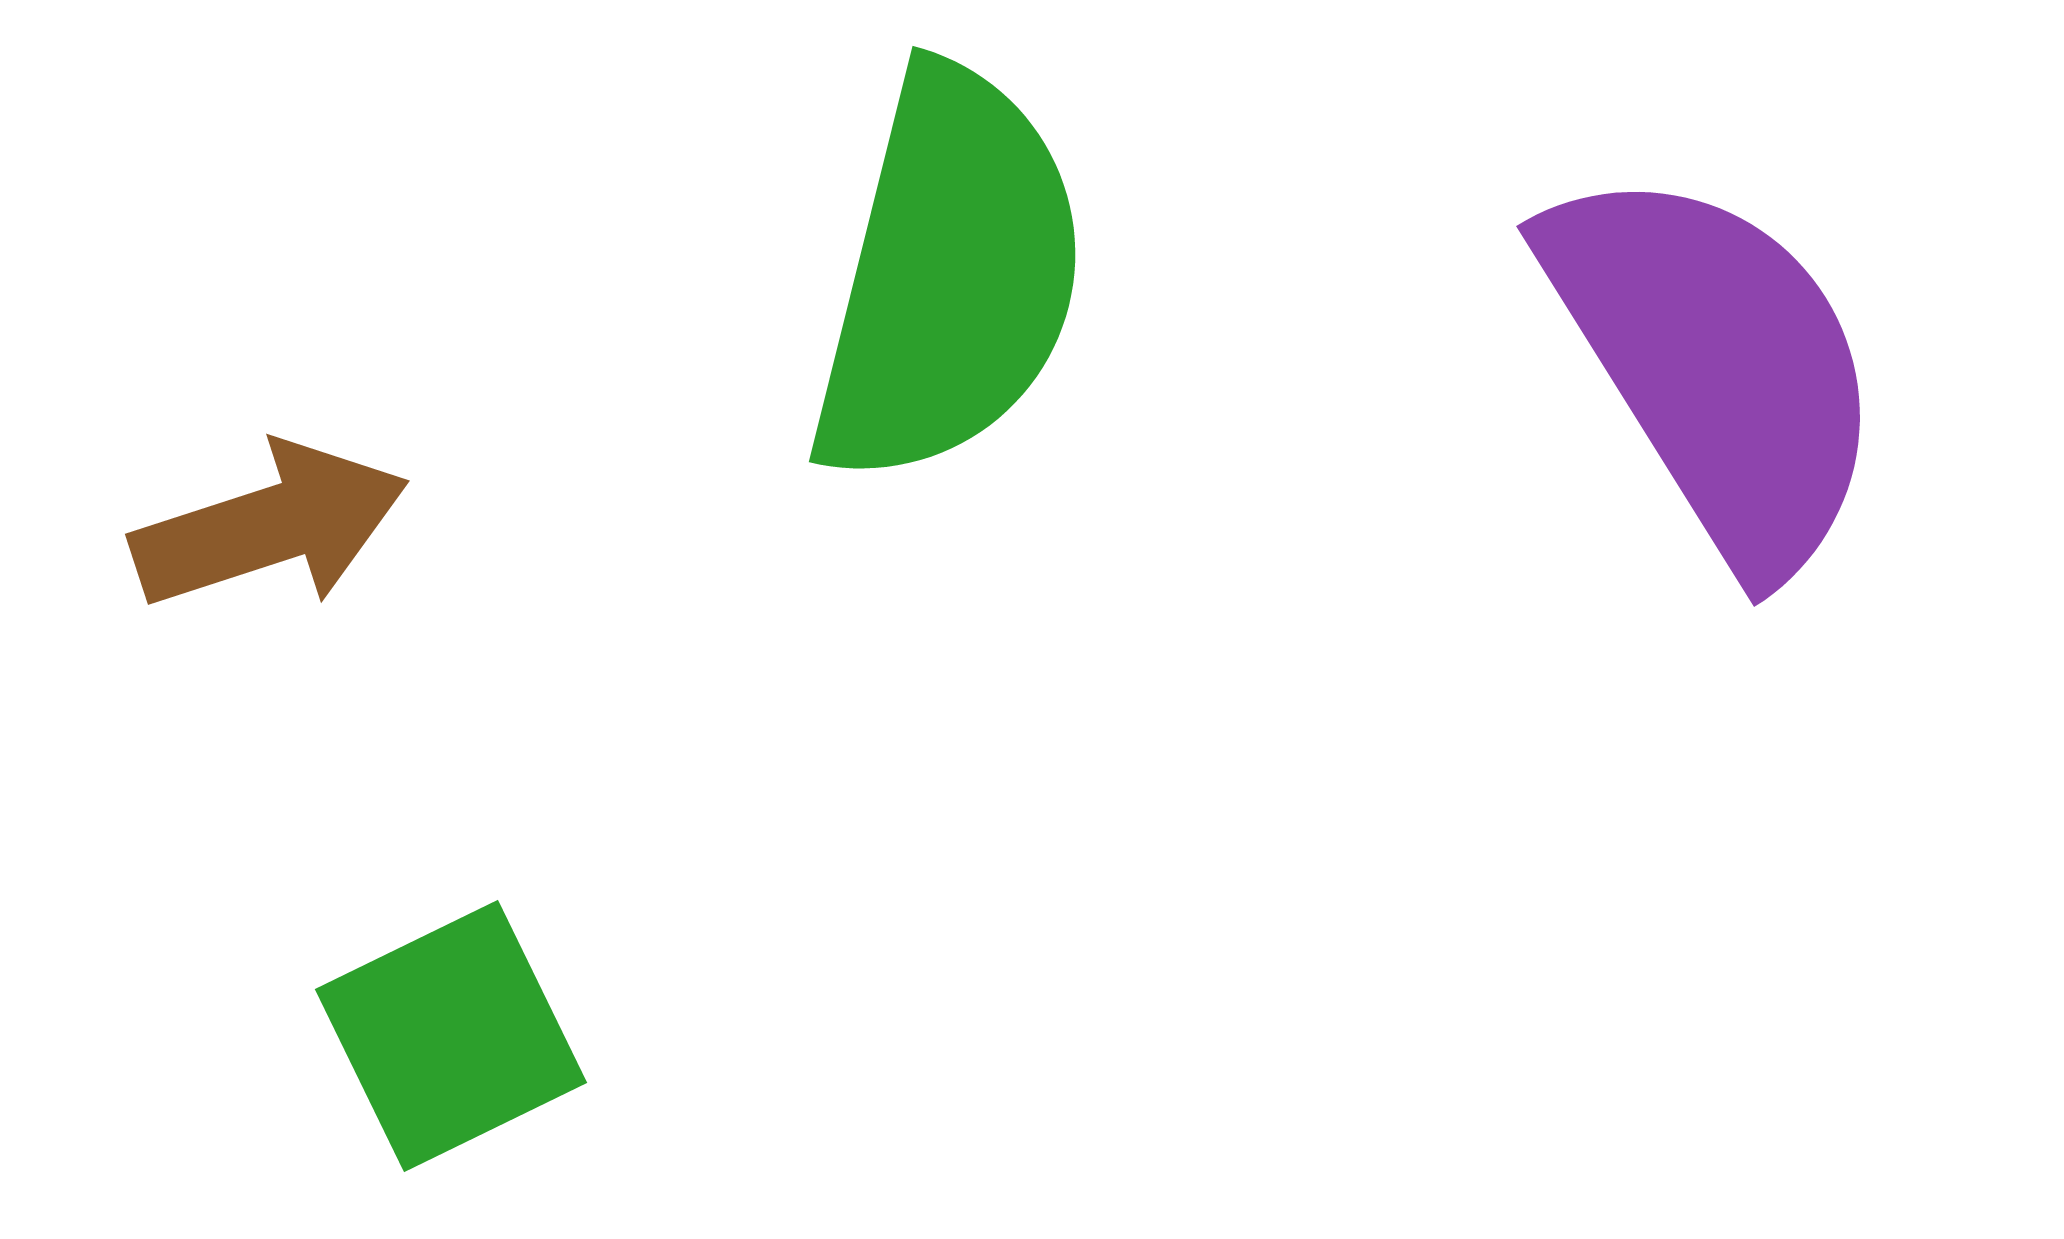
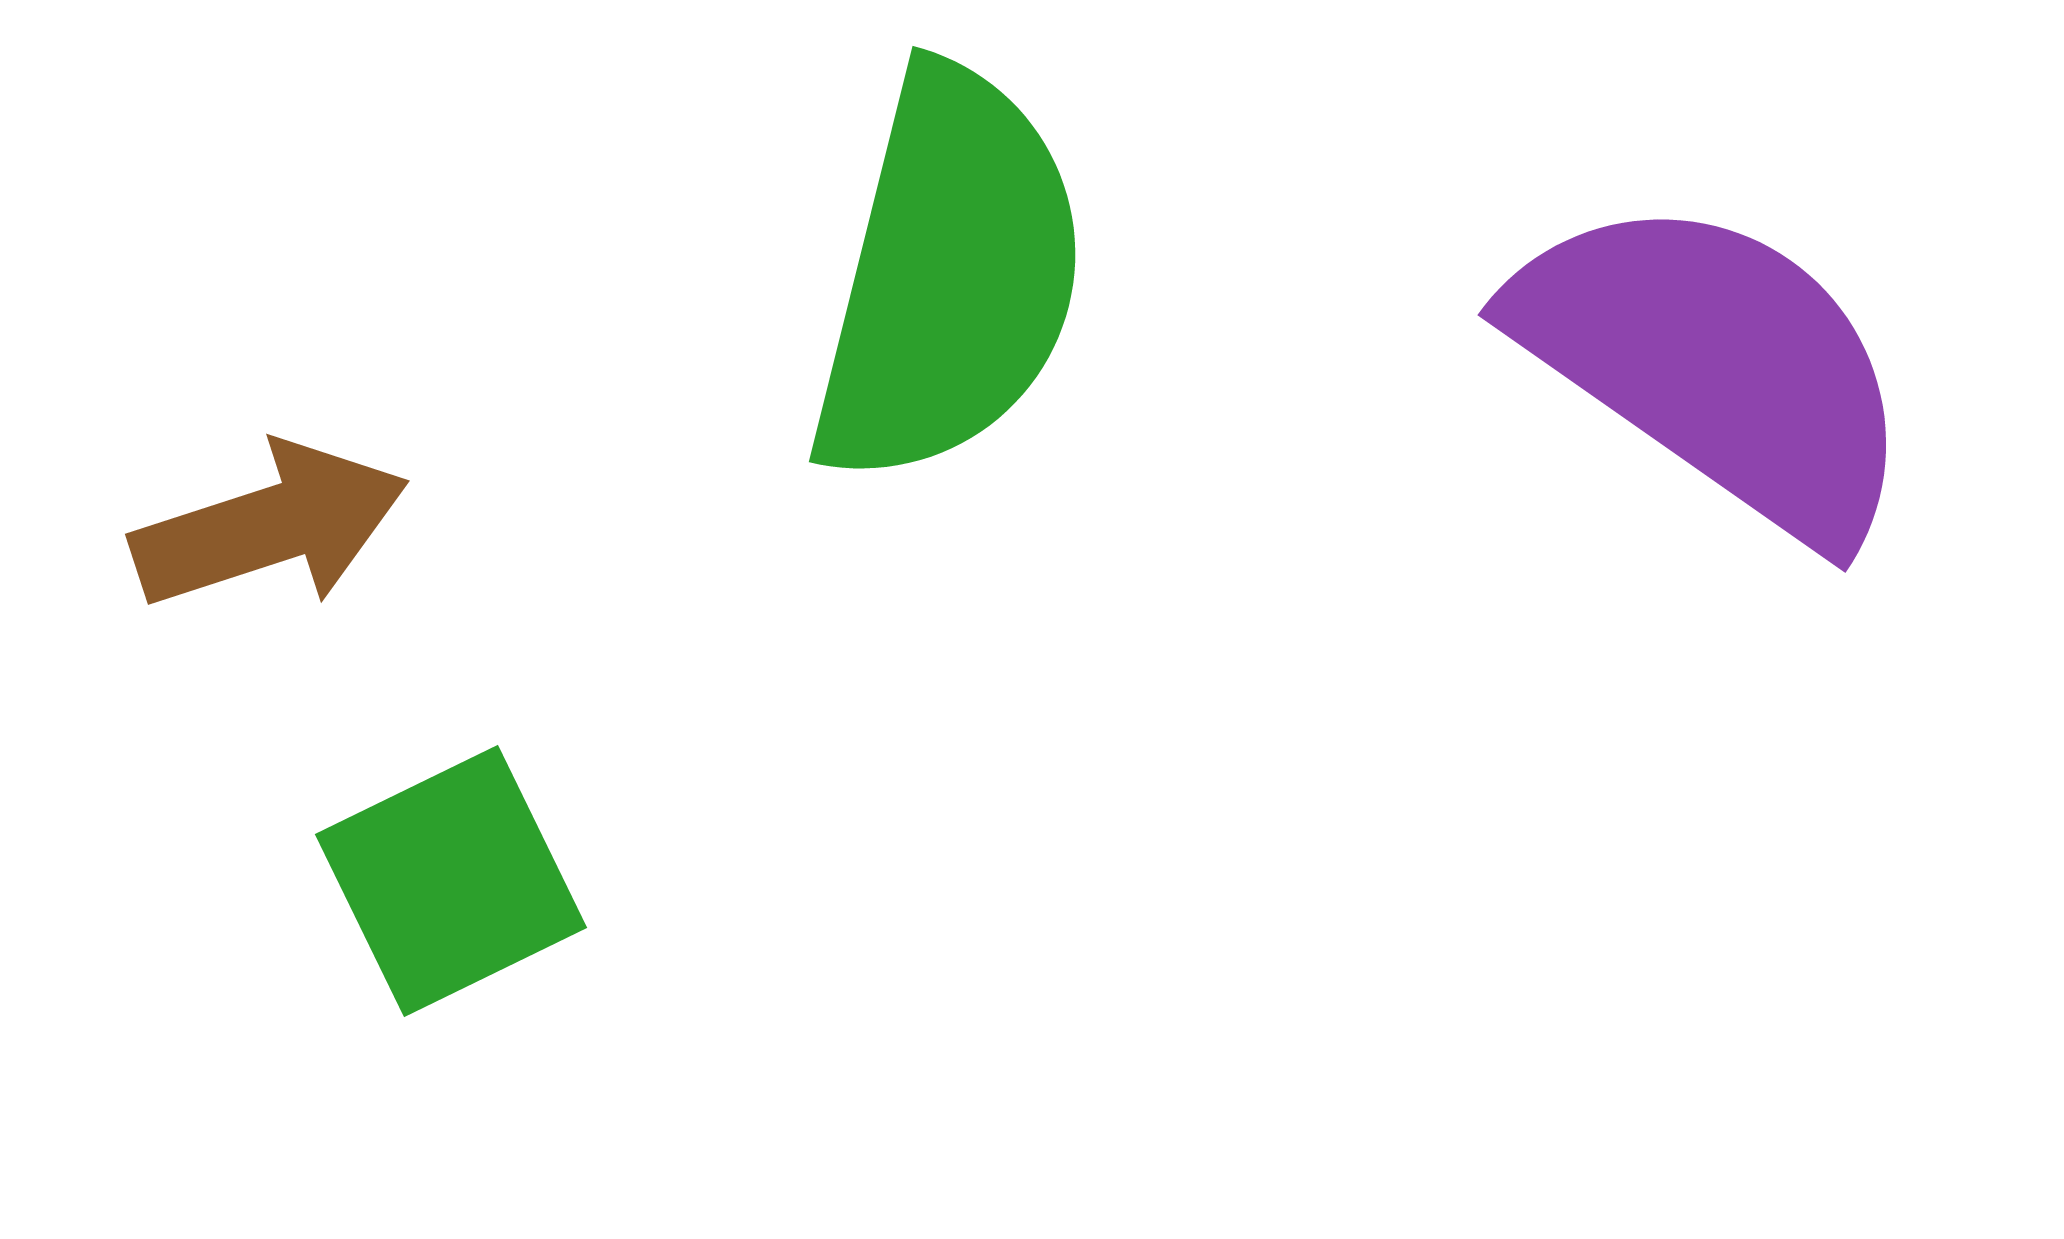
purple semicircle: rotated 23 degrees counterclockwise
green square: moved 155 px up
